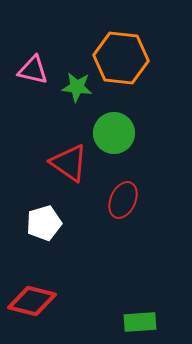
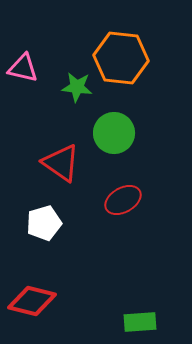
pink triangle: moved 10 px left, 2 px up
red triangle: moved 8 px left
red ellipse: rotated 36 degrees clockwise
